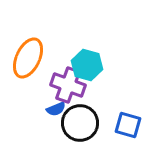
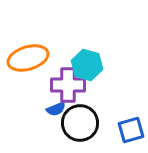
orange ellipse: rotated 48 degrees clockwise
purple cross: rotated 20 degrees counterclockwise
blue square: moved 3 px right, 5 px down; rotated 32 degrees counterclockwise
